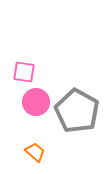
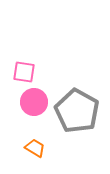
pink circle: moved 2 px left
orange trapezoid: moved 4 px up; rotated 10 degrees counterclockwise
